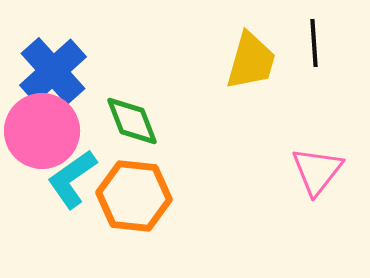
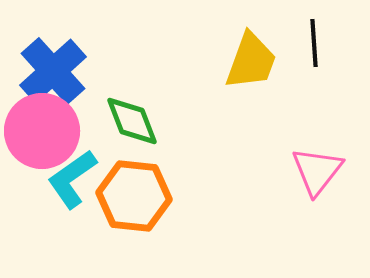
yellow trapezoid: rotated 4 degrees clockwise
